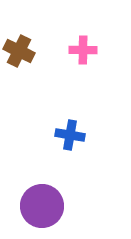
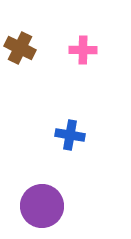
brown cross: moved 1 px right, 3 px up
